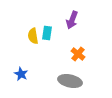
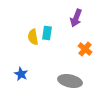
purple arrow: moved 4 px right, 2 px up
yellow semicircle: moved 1 px down
orange cross: moved 7 px right, 5 px up
